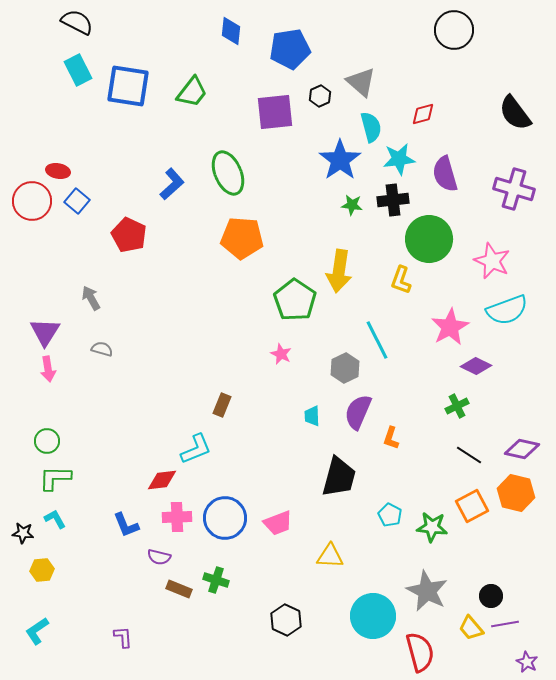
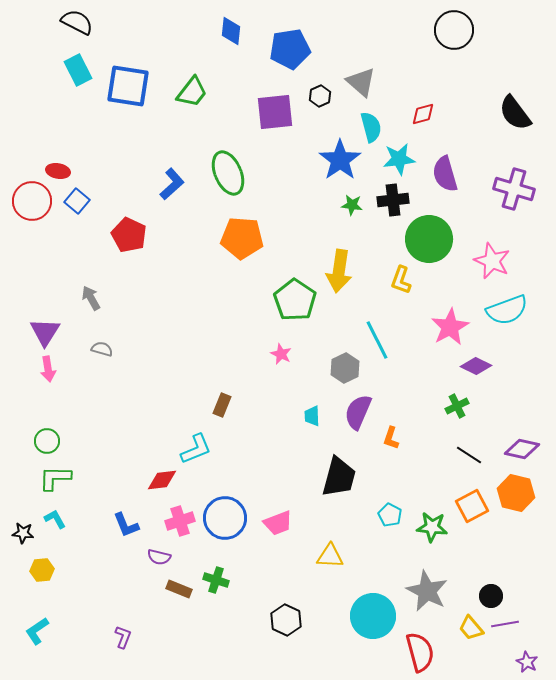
pink cross at (177, 517): moved 3 px right, 4 px down; rotated 16 degrees counterclockwise
purple L-shape at (123, 637): rotated 25 degrees clockwise
